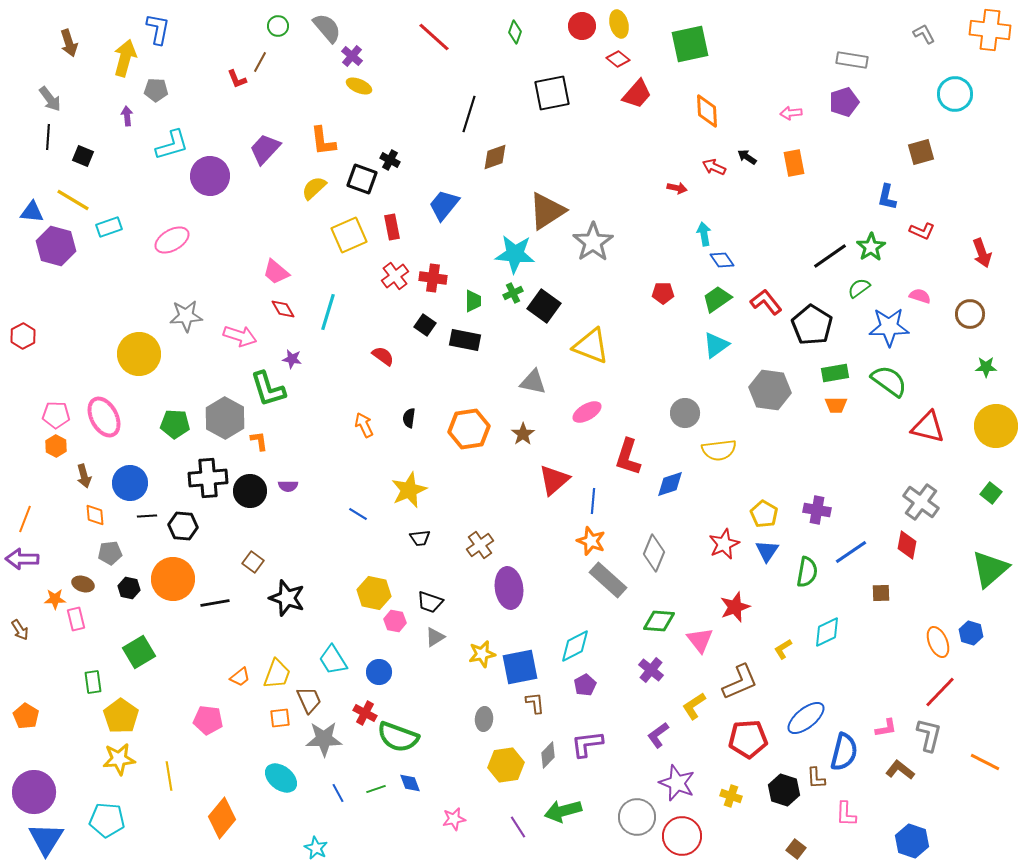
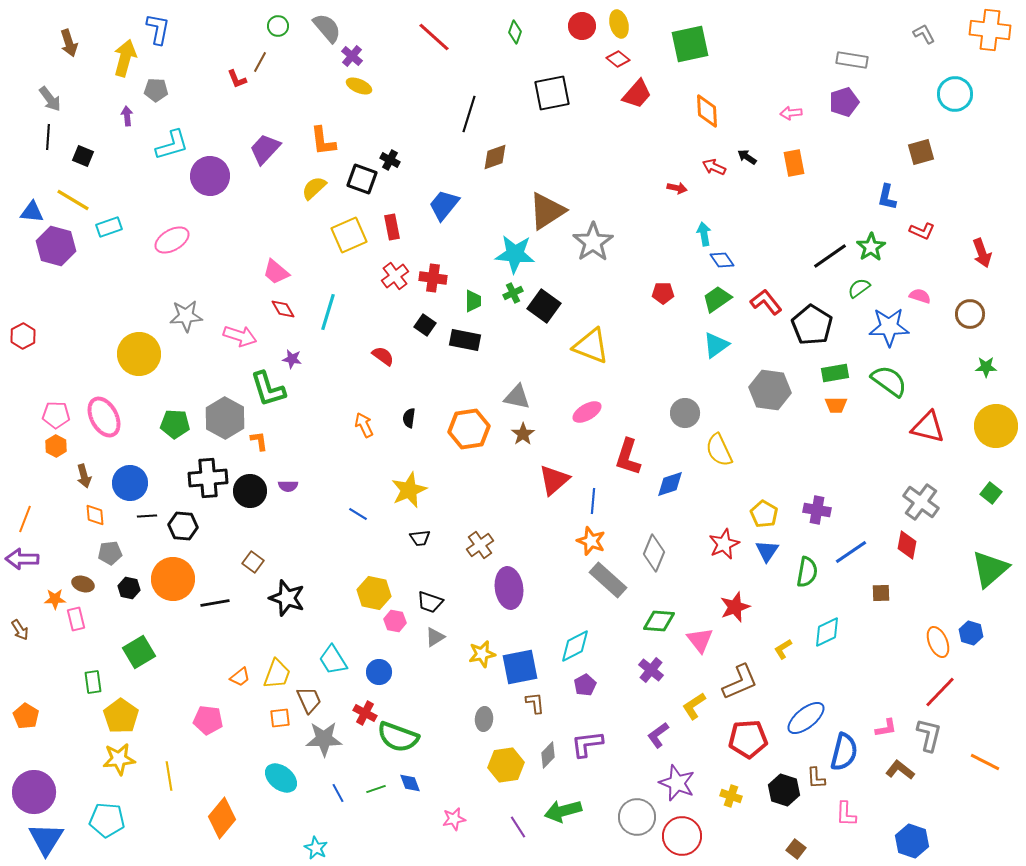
gray triangle at (533, 382): moved 16 px left, 15 px down
yellow semicircle at (719, 450): rotated 72 degrees clockwise
